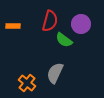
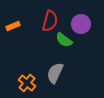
orange rectangle: rotated 24 degrees counterclockwise
